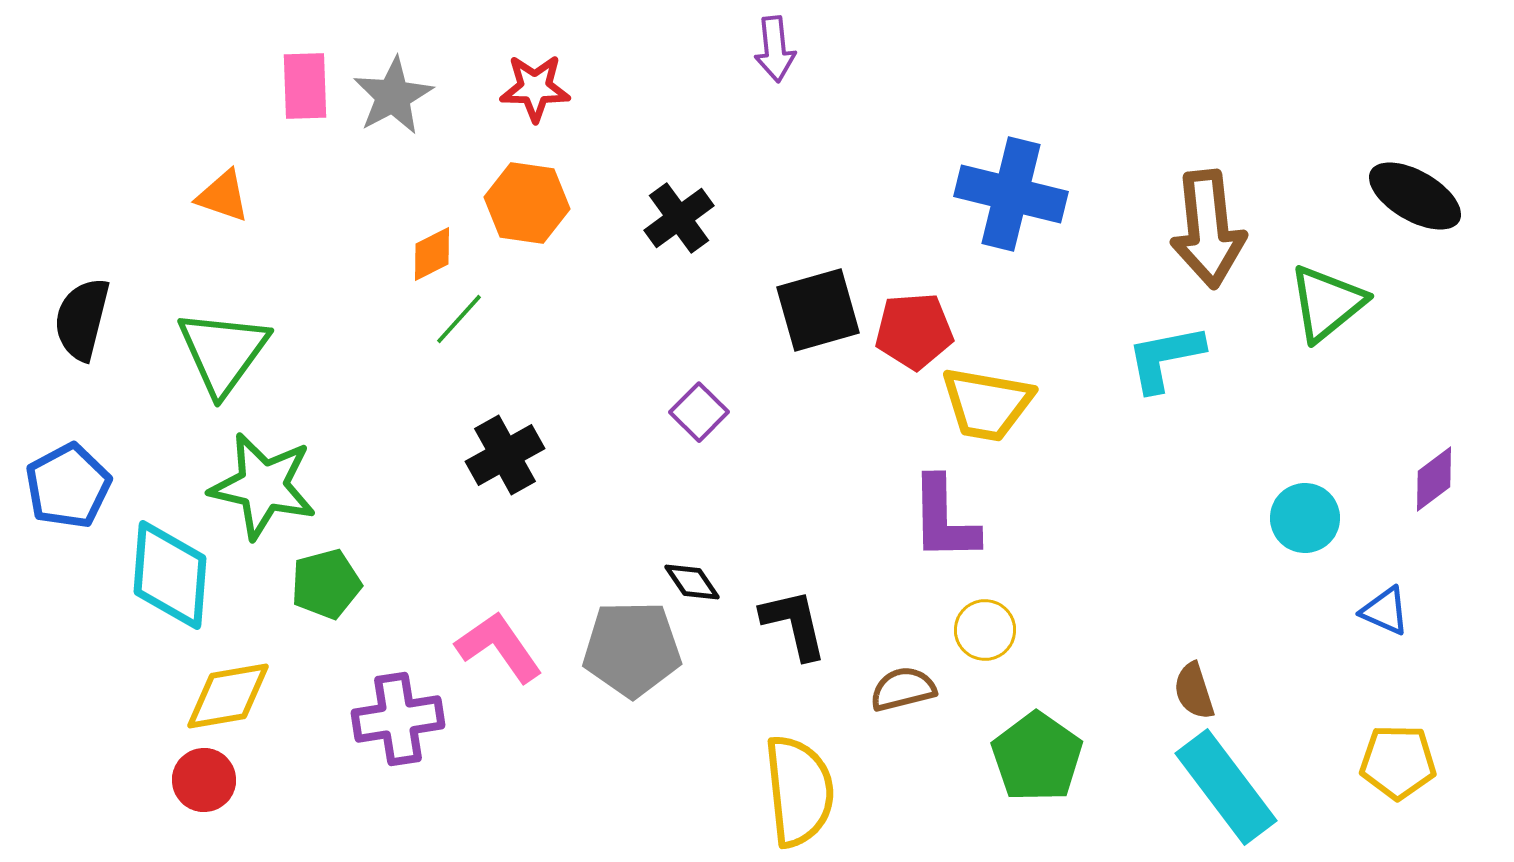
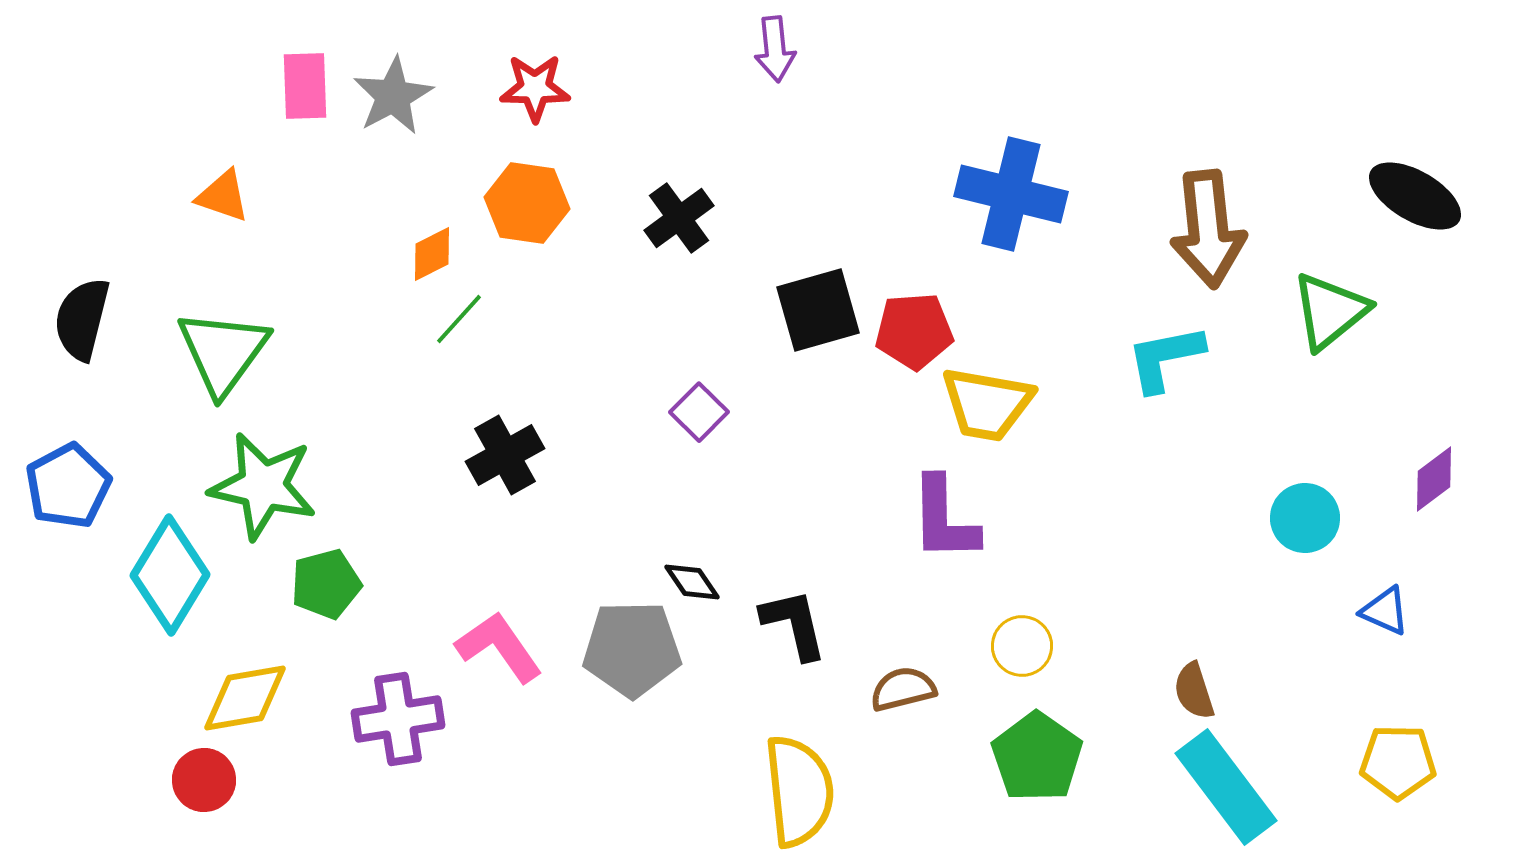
green triangle at (1327, 303): moved 3 px right, 8 px down
cyan diamond at (170, 575): rotated 27 degrees clockwise
yellow circle at (985, 630): moved 37 px right, 16 px down
yellow diamond at (228, 696): moved 17 px right, 2 px down
